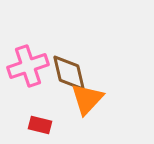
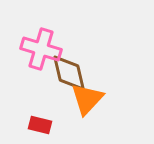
pink cross: moved 13 px right, 17 px up; rotated 36 degrees clockwise
